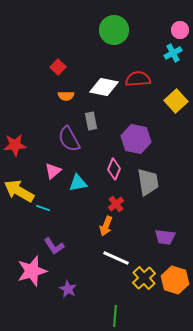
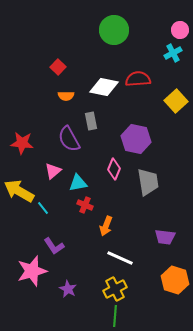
red star: moved 7 px right, 2 px up; rotated 10 degrees clockwise
red cross: moved 31 px left, 1 px down; rotated 28 degrees counterclockwise
cyan line: rotated 32 degrees clockwise
white line: moved 4 px right
yellow cross: moved 29 px left, 11 px down; rotated 15 degrees clockwise
